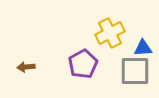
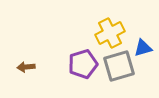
blue triangle: rotated 12 degrees counterclockwise
purple pentagon: rotated 12 degrees clockwise
gray square: moved 16 px left, 5 px up; rotated 16 degrees counterclockwise
